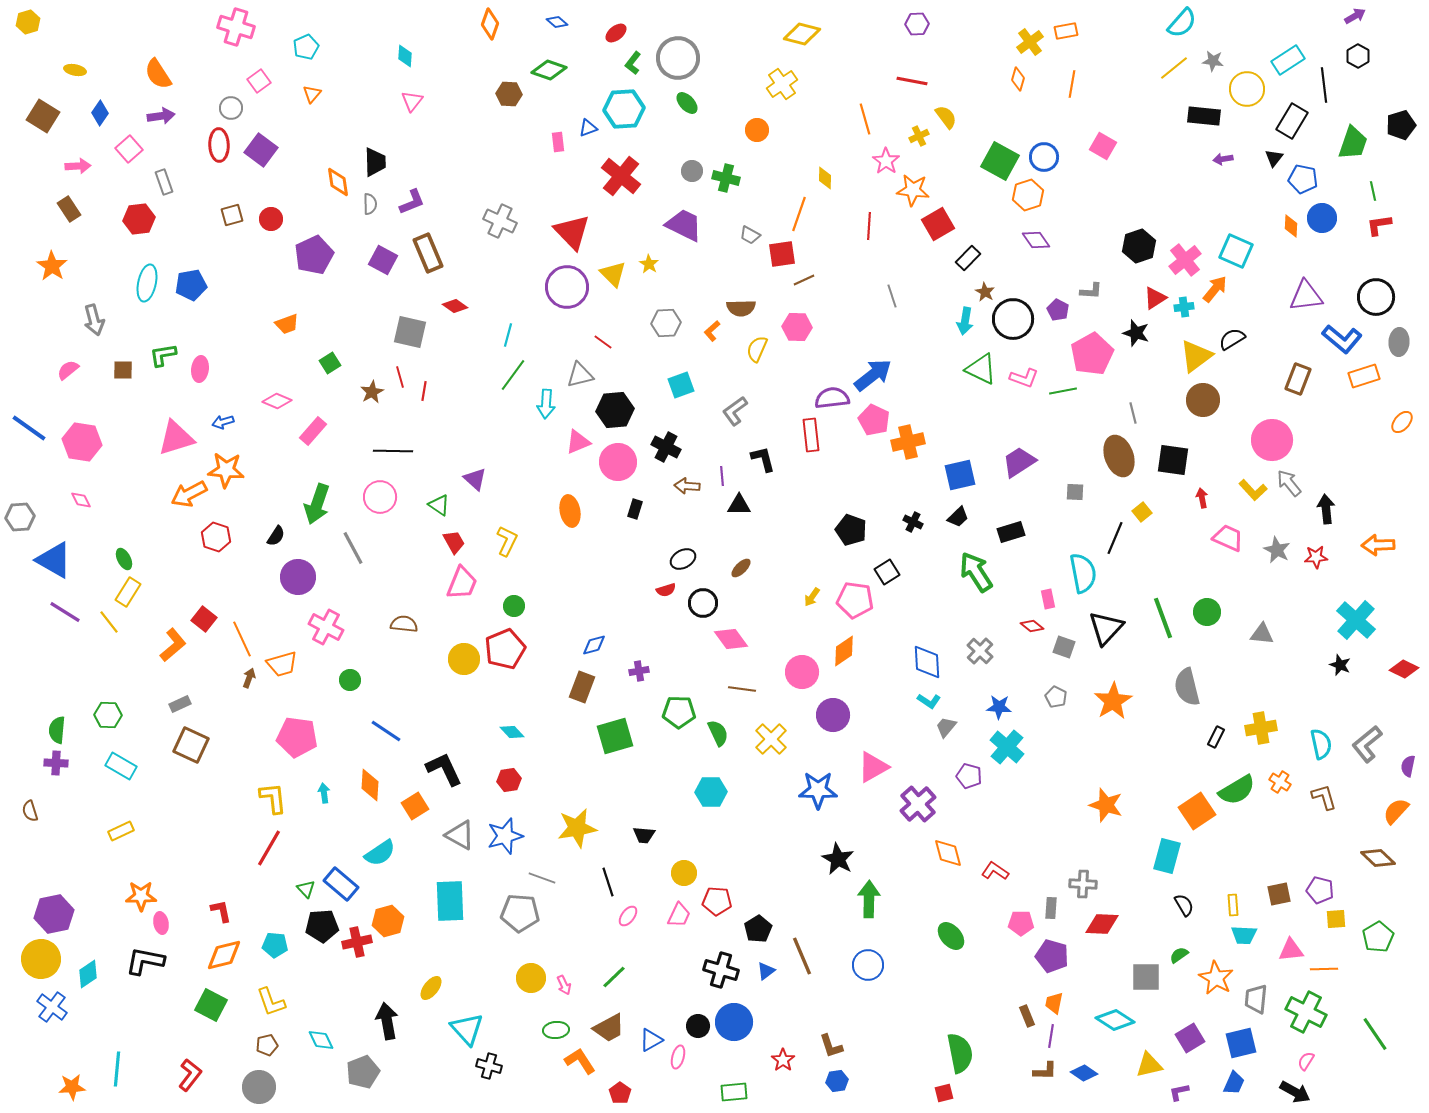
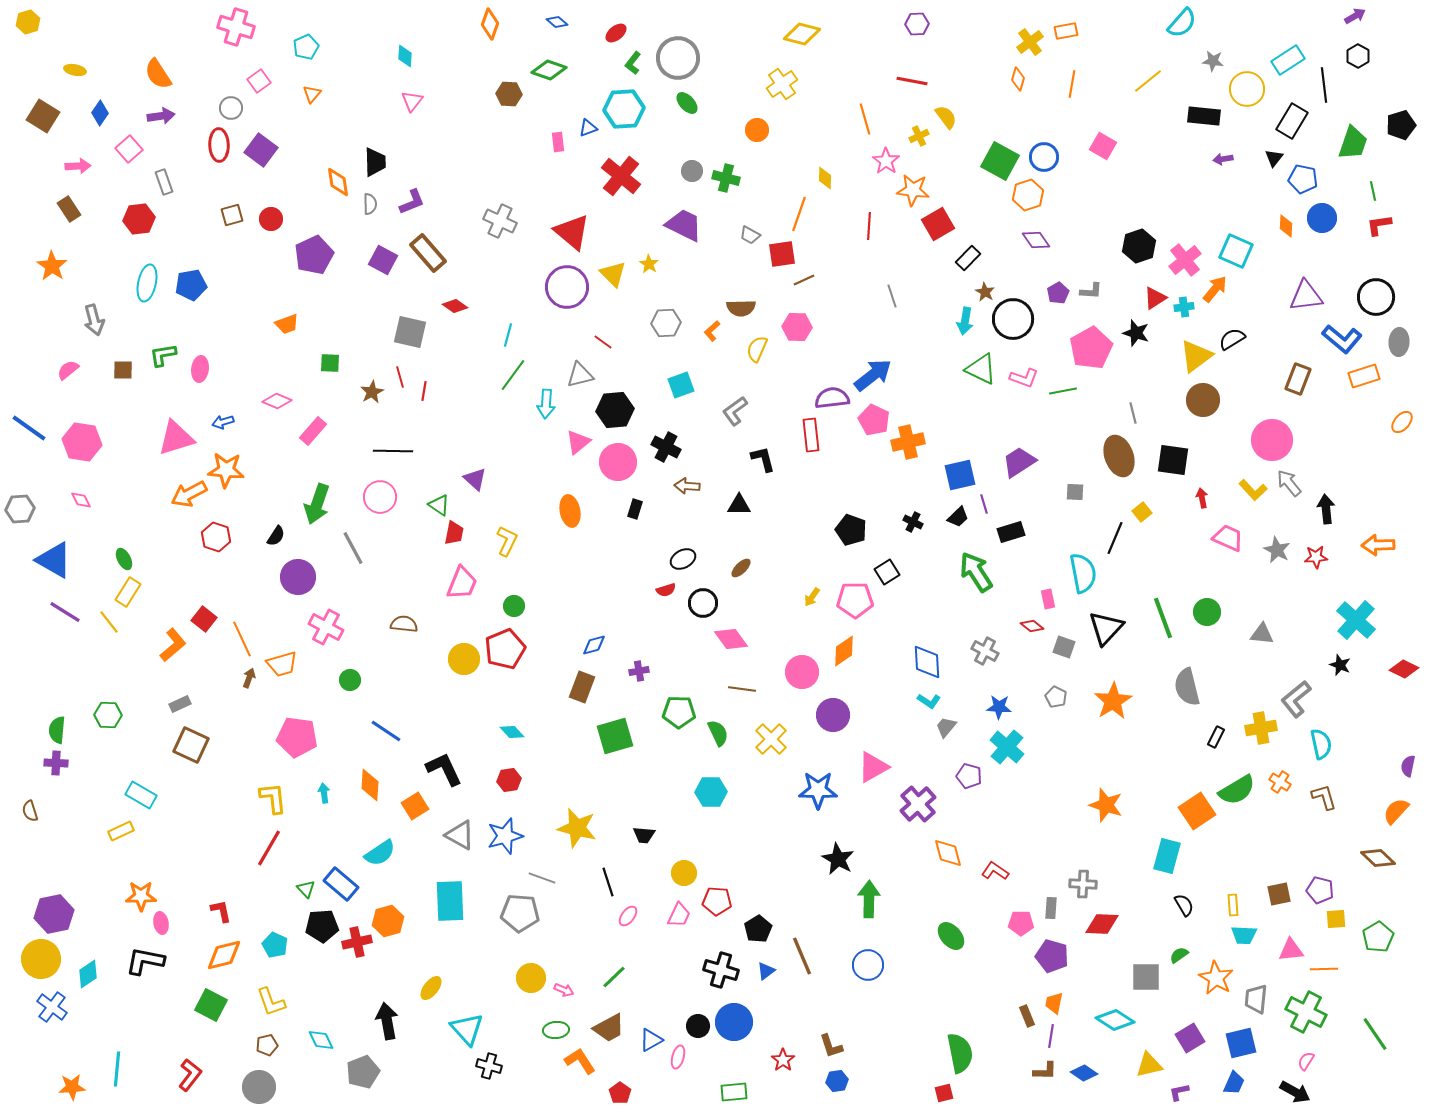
yellow line at (1174, 68): moved 26 px left, 13 px down
orange diamond at (1291, 226): moved 5 px left
red triangle at (572, 232): rotated 6 degrees counterclockwise
brown rectangle at (428, 253): rotated 18 degrees counterclockwise
purple pentagon at (1058, 310): moved 17 px up; rotated 15 degrees clockwise
pink pentagon at (1092, 354): moved 1 px left, 6 px up
green square at (330, 363): rotated 35 degrees clockwise
pink triangle at (578, 442): rotated 16 degrees counterclockwise
purple line at (722, 476): moved 262 px right, 28 px down; rotated 12 degrees counterclockwise
gray hexagon at (20, 517): moved 8 px up
red trapezoid at (454, 542): moved 9 px up; rotated 40 degrees clockwise
pink pentagon at (855, 600): rotated 9 degrees counterclockwise
gray cross at (980, 651): moved 5 px right; rotated 16 degrees counterclockwise
gray L-shape at (1367, 744): moved 71 px left, 45 px up
cyan rectangle at (121, 766): moved 20 px right, 29 px down
yellow star at (577, 828): rotated 24 degrees clockwise
cyan pentagon at (275, 945): rotated 20 degrees clockwise
pink arrow at (564, 985): moved 5 px down; rotated 42 degrees counterclockwise
